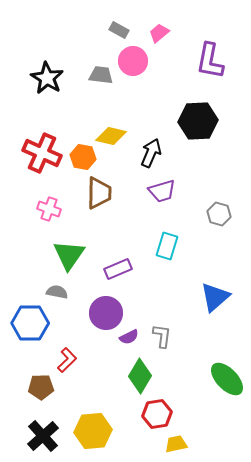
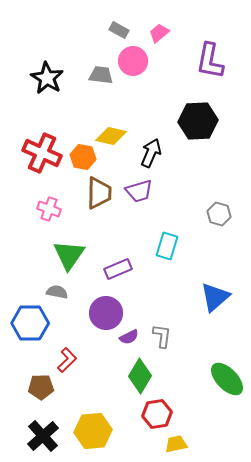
purple trapezoid: moved 23 px left
